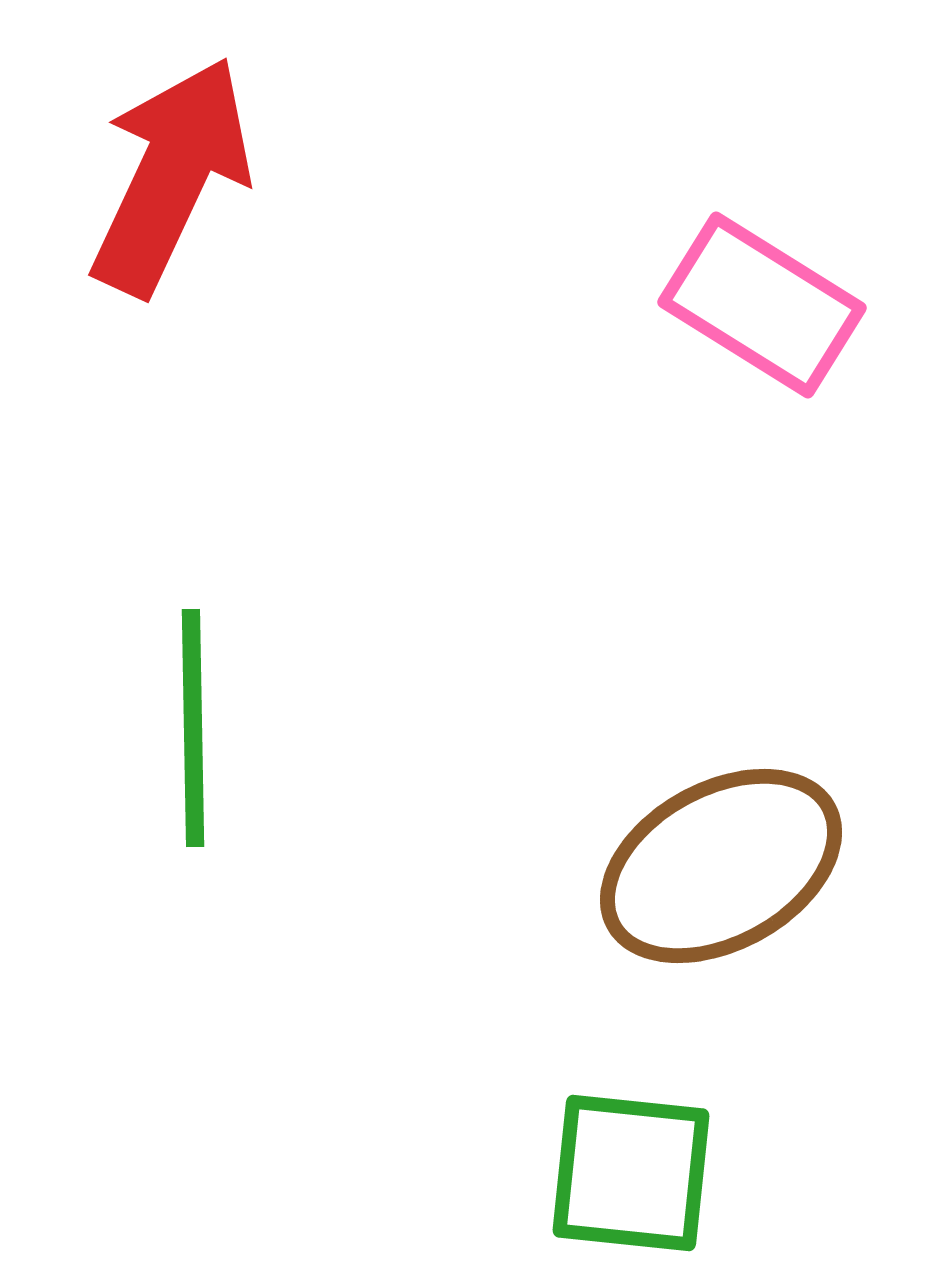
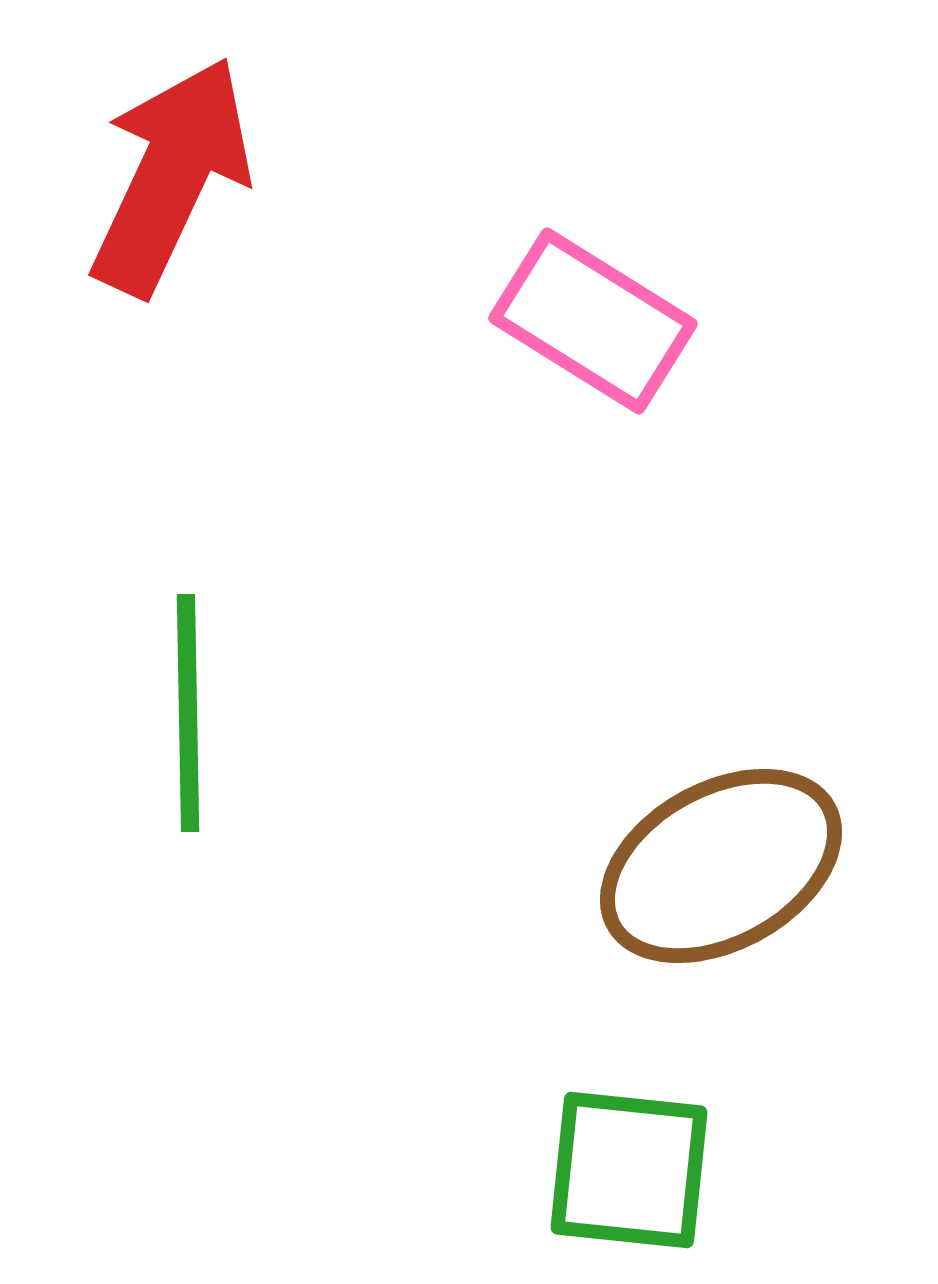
pink rectangle: moved 169 px left, 16 px down
green line: moved 5 px left, 15 px up
green square: moved 2 px left, 3 px up
